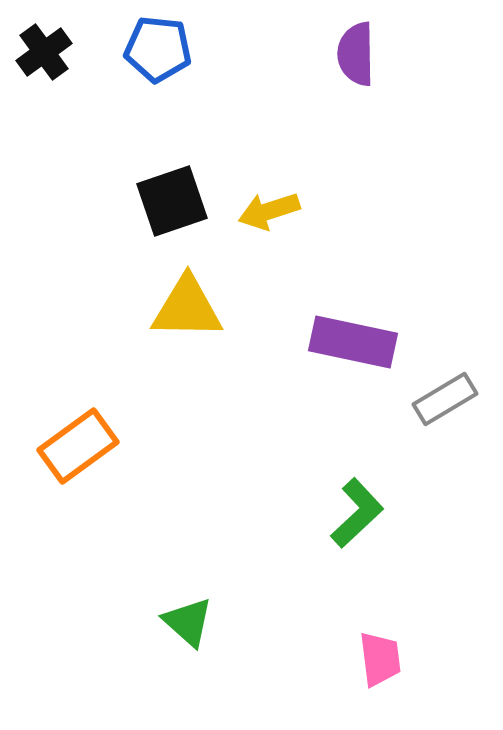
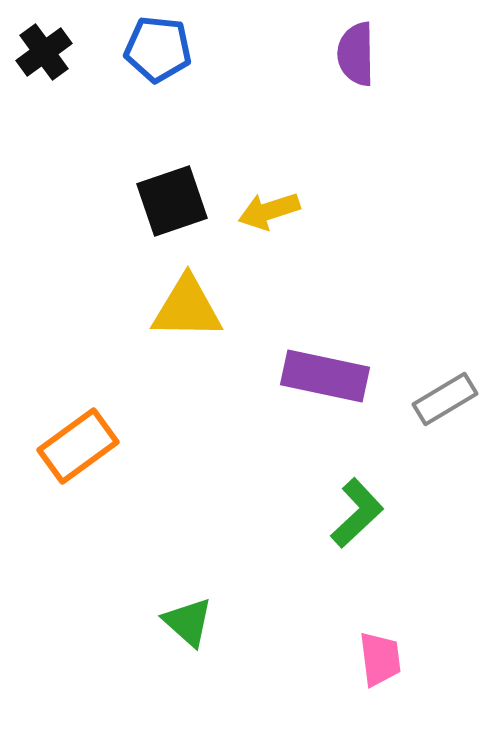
purple rectangle: moved 28 px left, 34 px down
